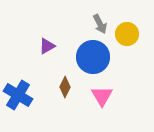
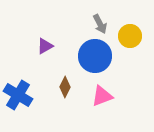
yellow circle: moved 3 px right, 2 px down
purple triangle: moved 2 px left
blue circle: moved 2 px right, 1 px up
pink triangle: rotated 40 degrees clockwise
